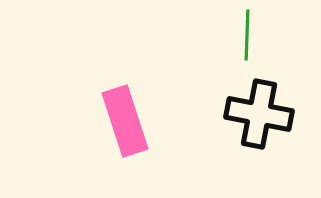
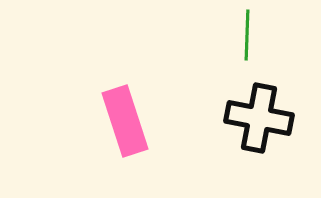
black cross: moved 4 px down
